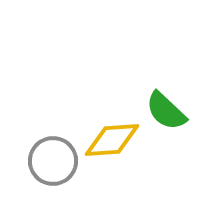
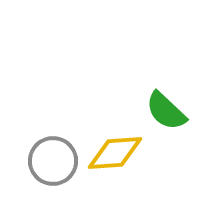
yellow diamond: moved 3 px right, 13 px down
